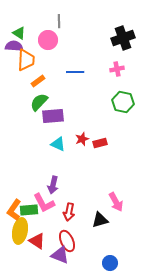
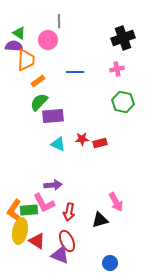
red star: rotated 16 degrees clockwise
purple arrow: rotated 108 degrees counterclockwise
